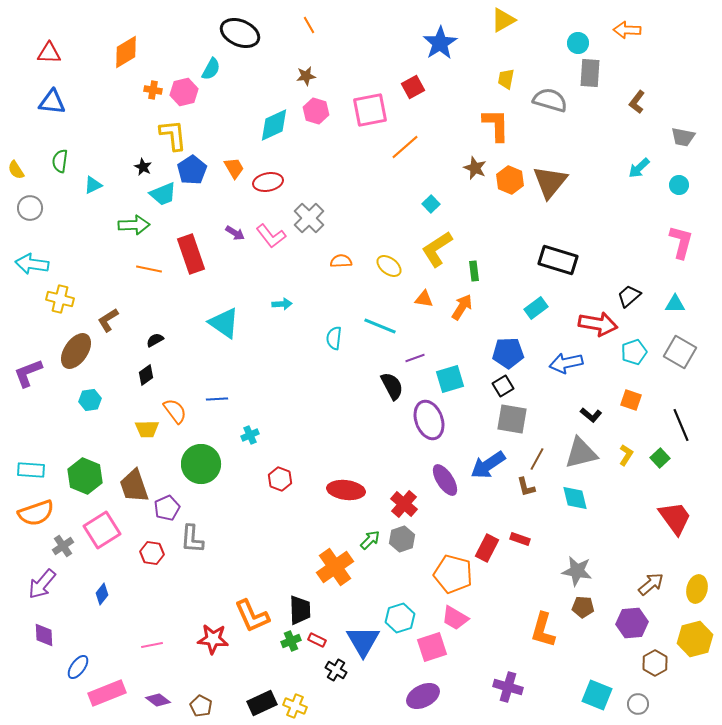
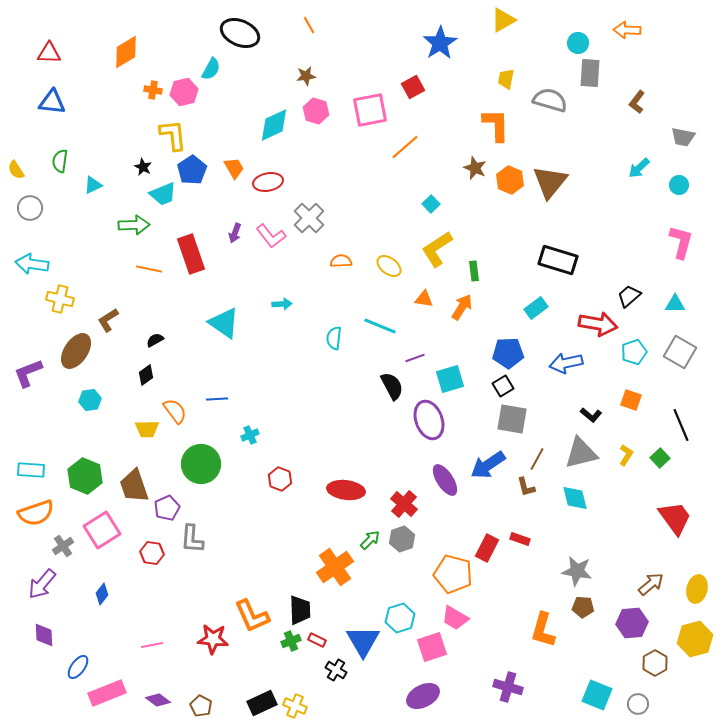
purple arrow at (235, 233): rotated 78 degrees clockwise
